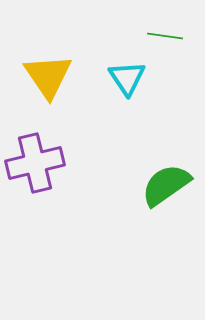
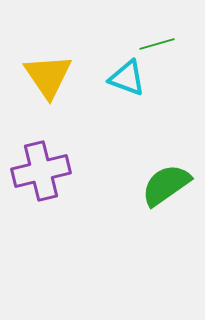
green line: moved 8 px left, 8 px down; rotated 24 degrees counterclockwise
cyan triangle: rotated 36 degrees counterclockwise
purple cross: moved 6 px right, 8 px down
